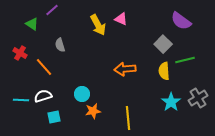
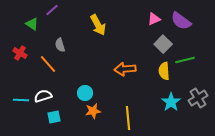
pink triangle: moved 33 px right; rotated 48 degrees counterclockwise
orange line: moved 4 px right, 3 px up
cyan circle: moved 3 px right, 1 px up
